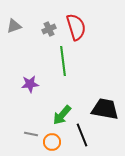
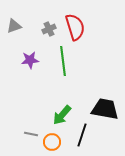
red semicircle: moved 1 px left
purple star: moved 24 px up
black line: rotated 40 degrees clockwise
